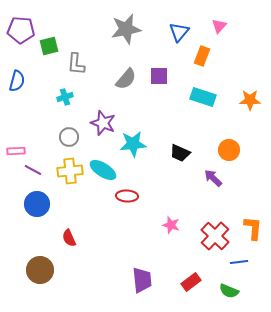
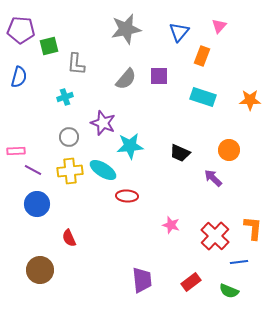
blue semicircle: moved 2 px right, 4 px up
cyan star: moved 3 px left, 2 px down
